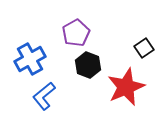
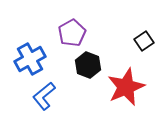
purple pentagon: moved 4 px left
black square: moved 7 px up
